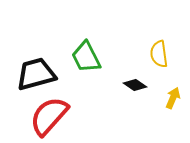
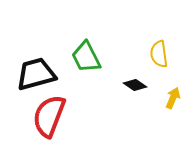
red semicircle: rotated 21 degrees counterclockwise
